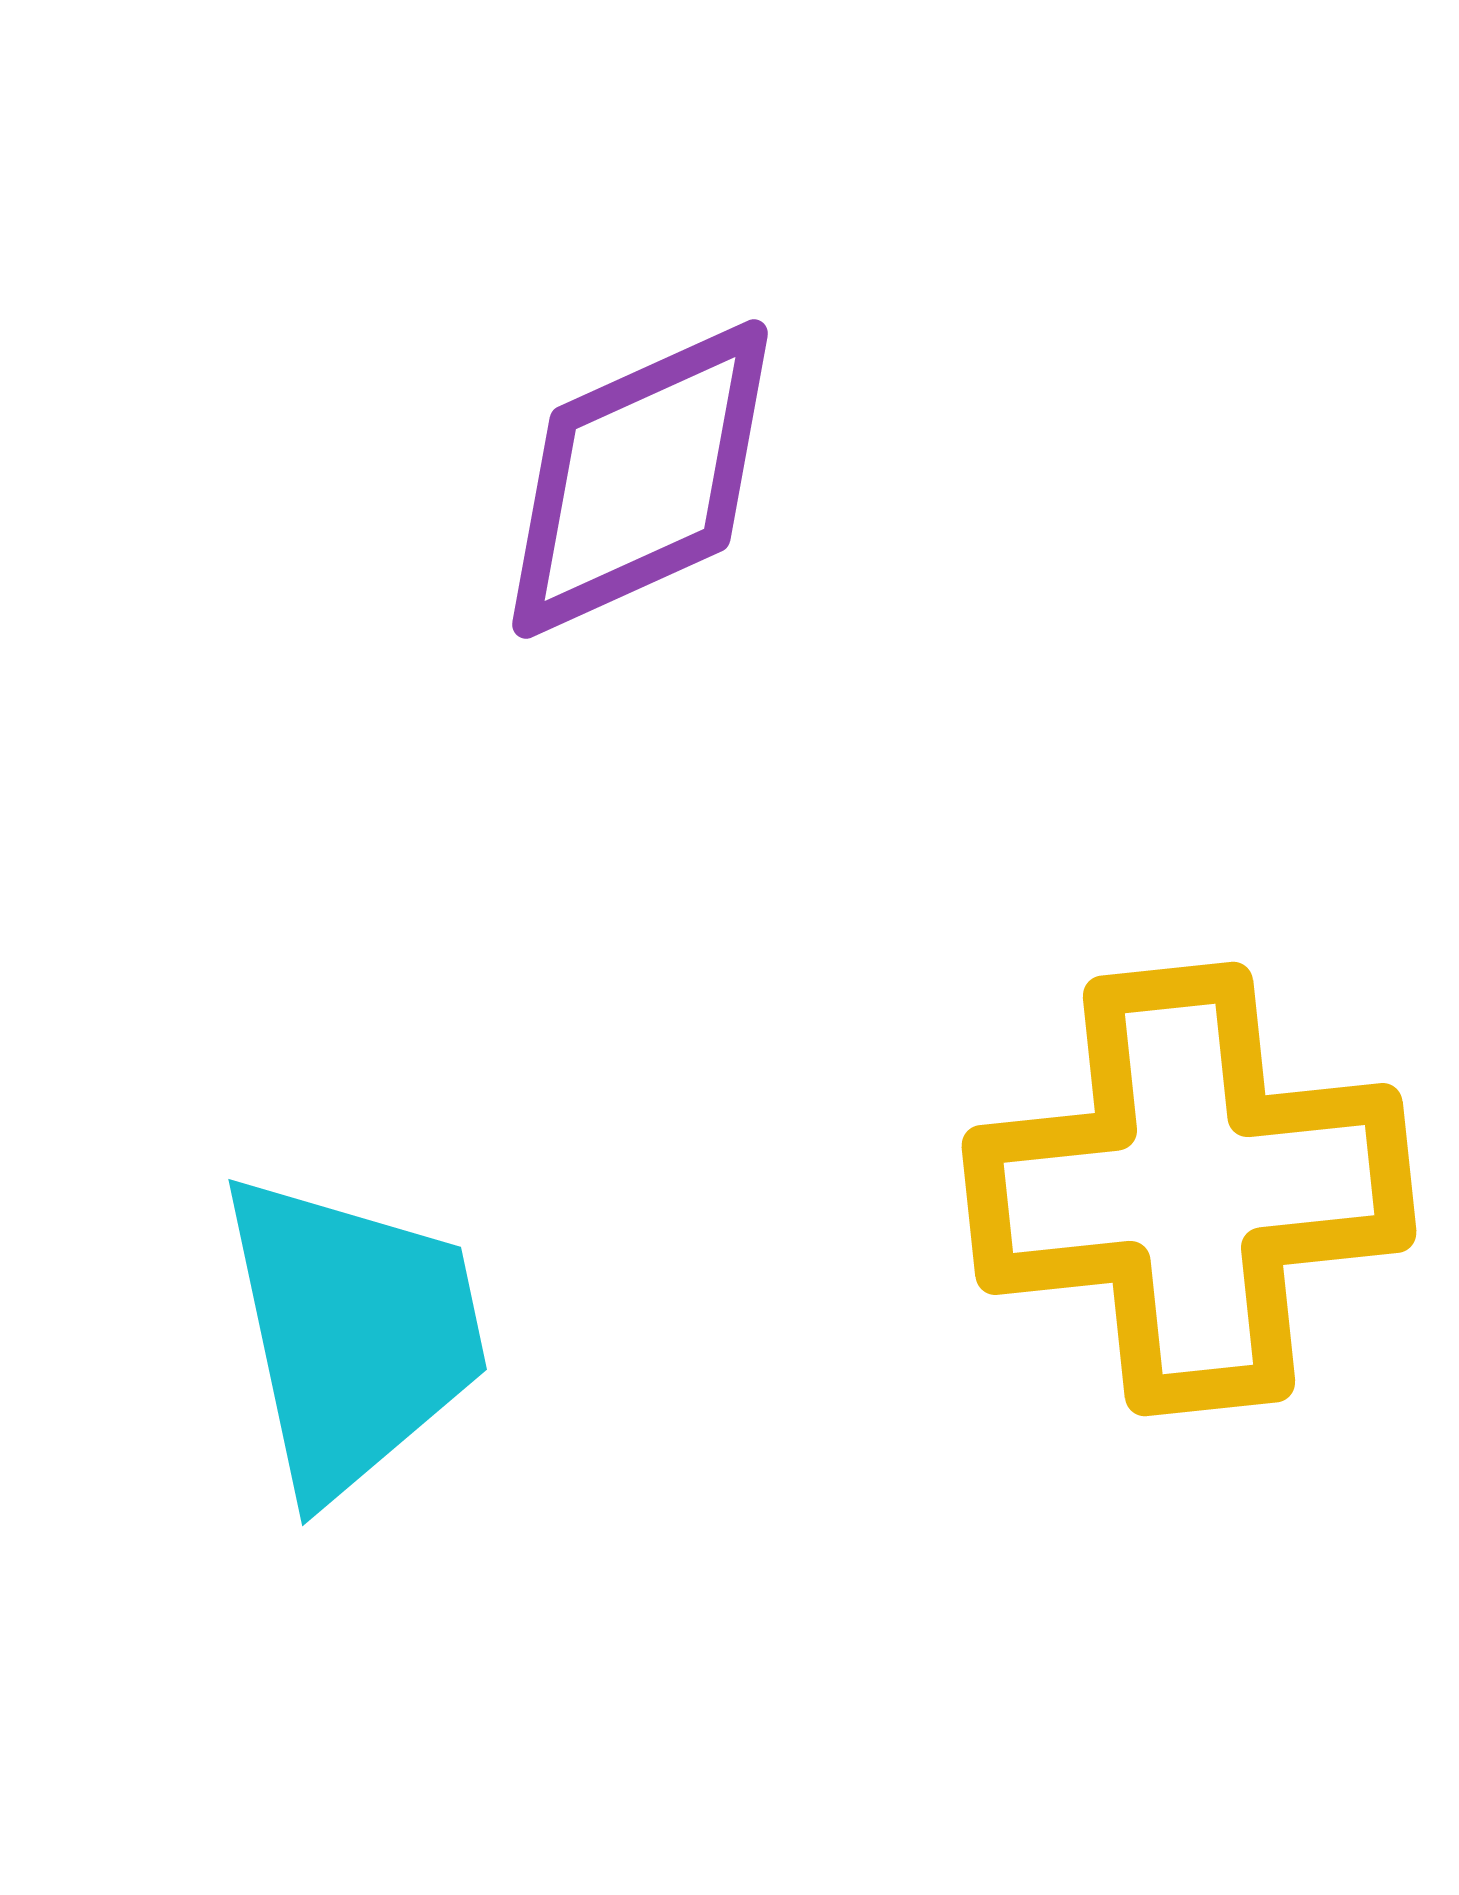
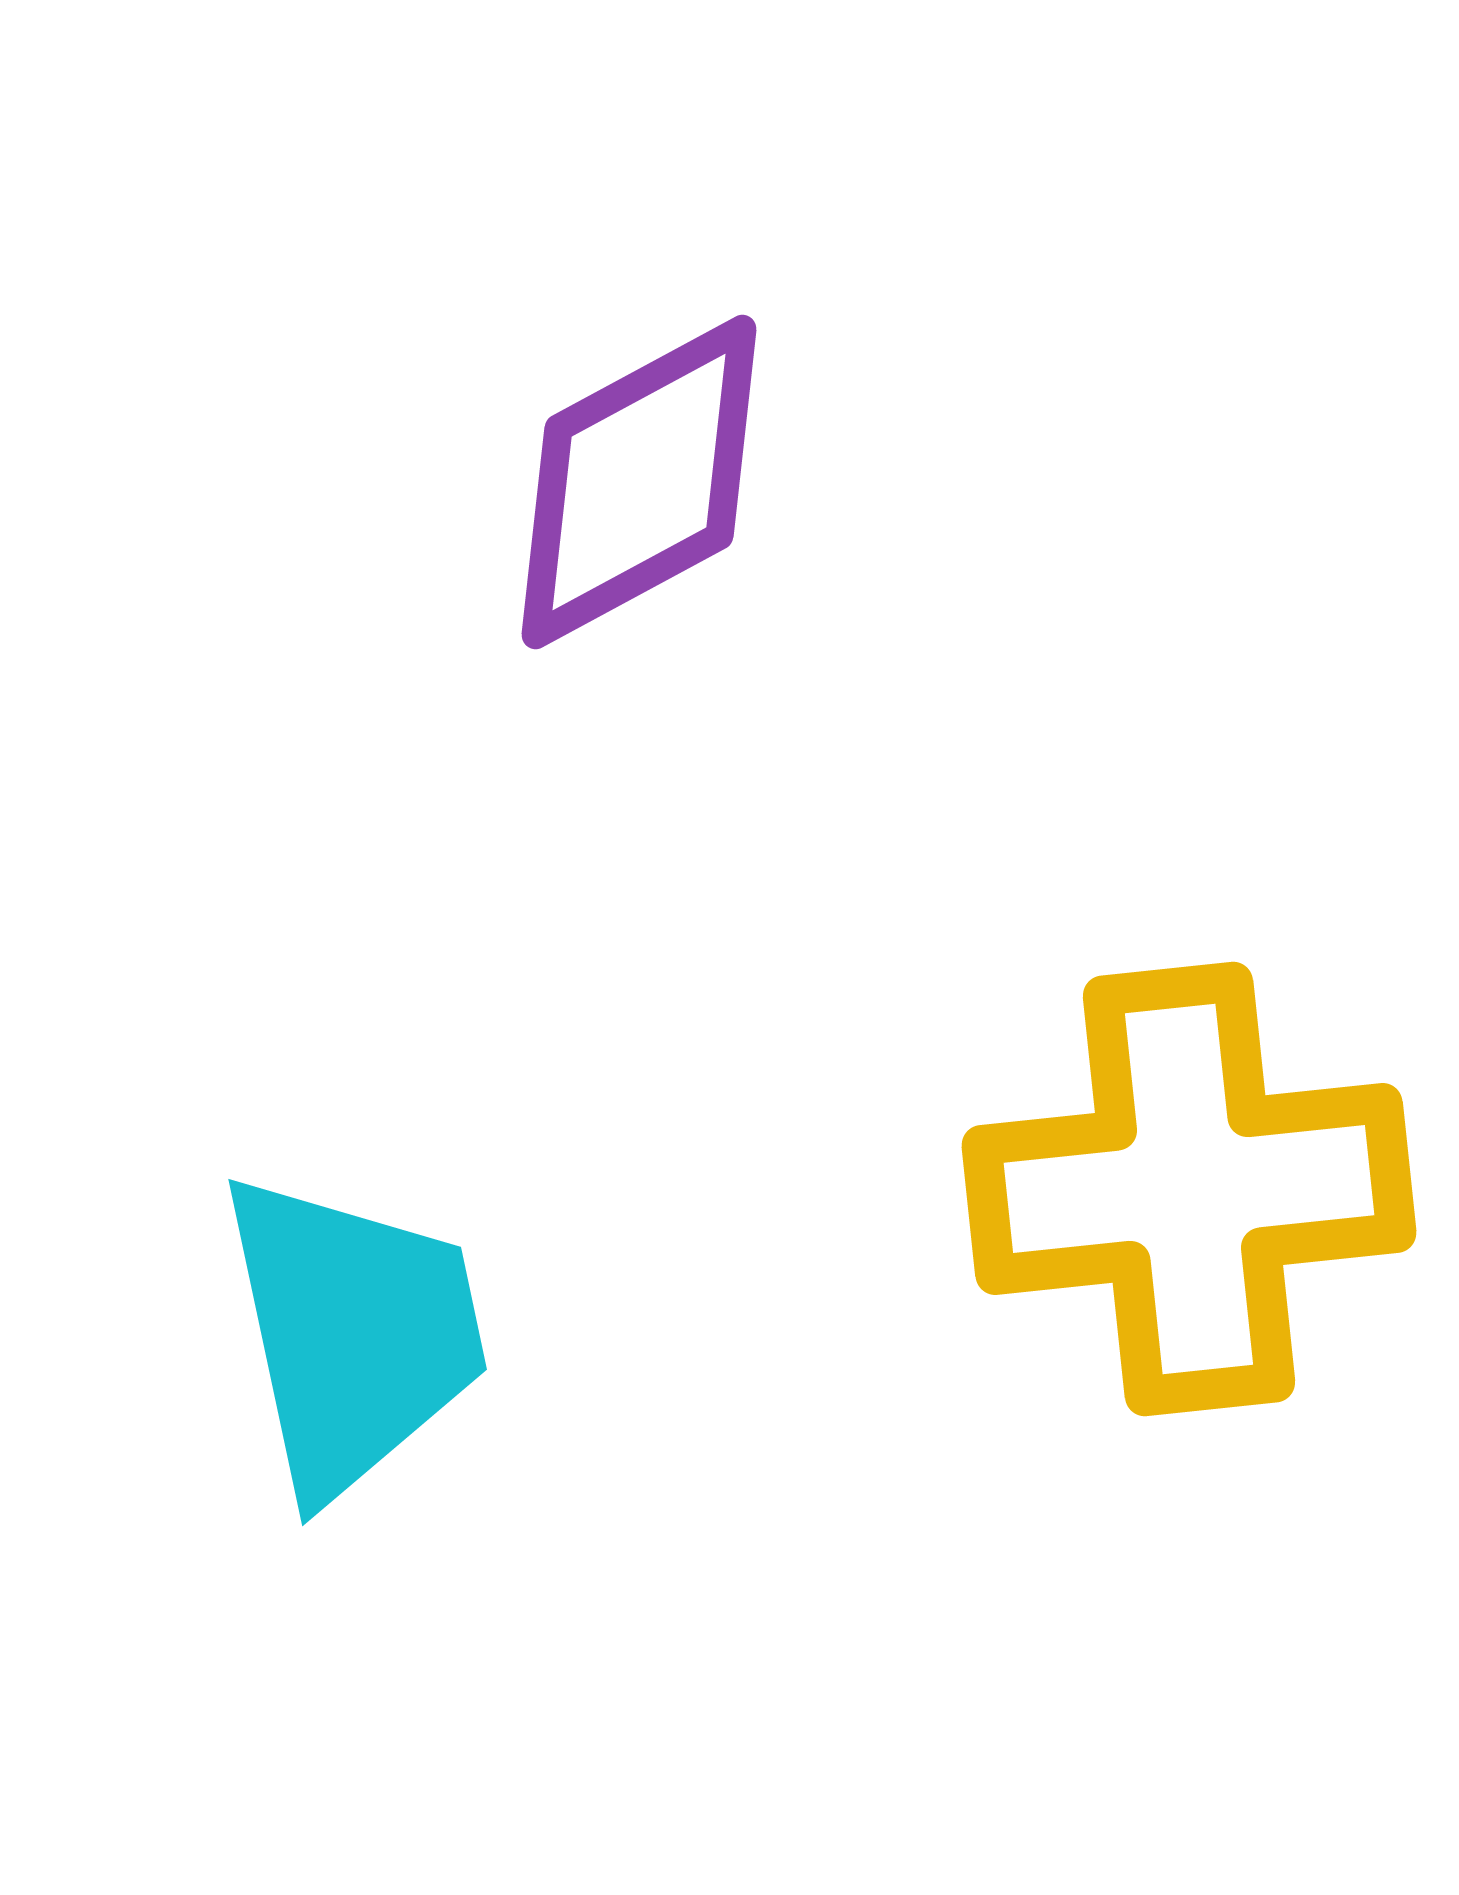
purple diamond: moved 1 px left, 3 px down; rotated 4 degrees counterclockwise
